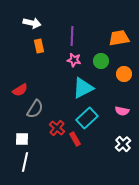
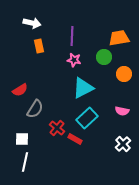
green circle: moved 3 px right, 4 px up
red rectangle: rotated 32 degrees counterclockwise
